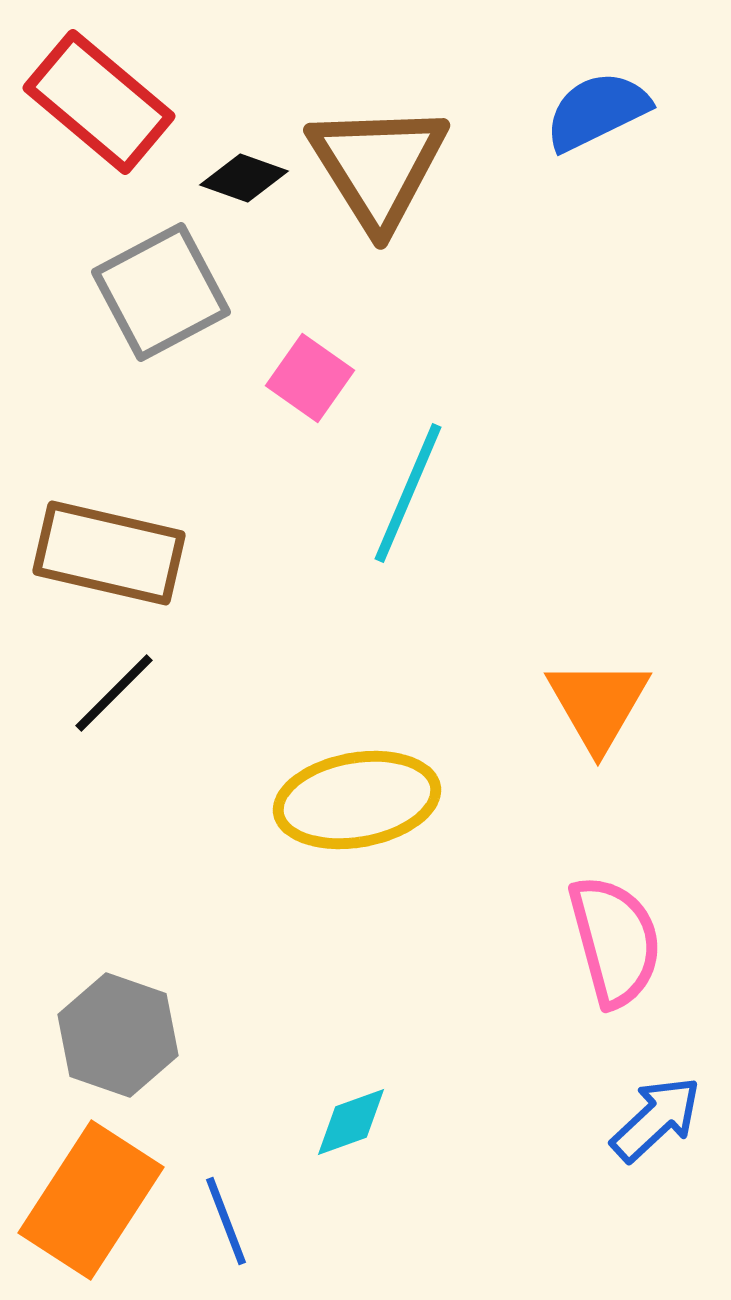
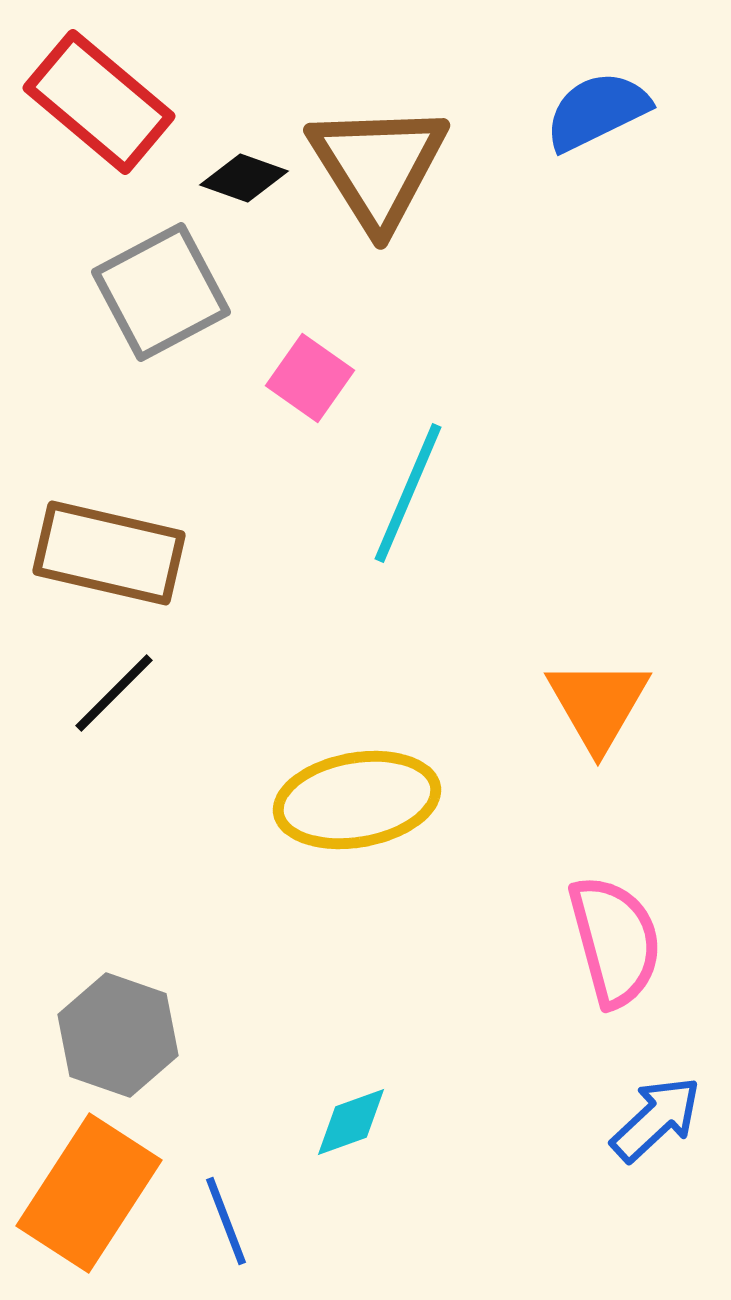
orange rectangle: moved 2 px left, 7 px up
